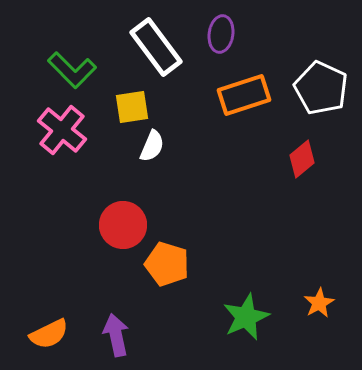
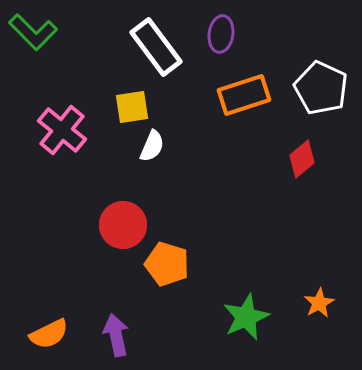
green L-shape: moved 39 px left, 38 px up
